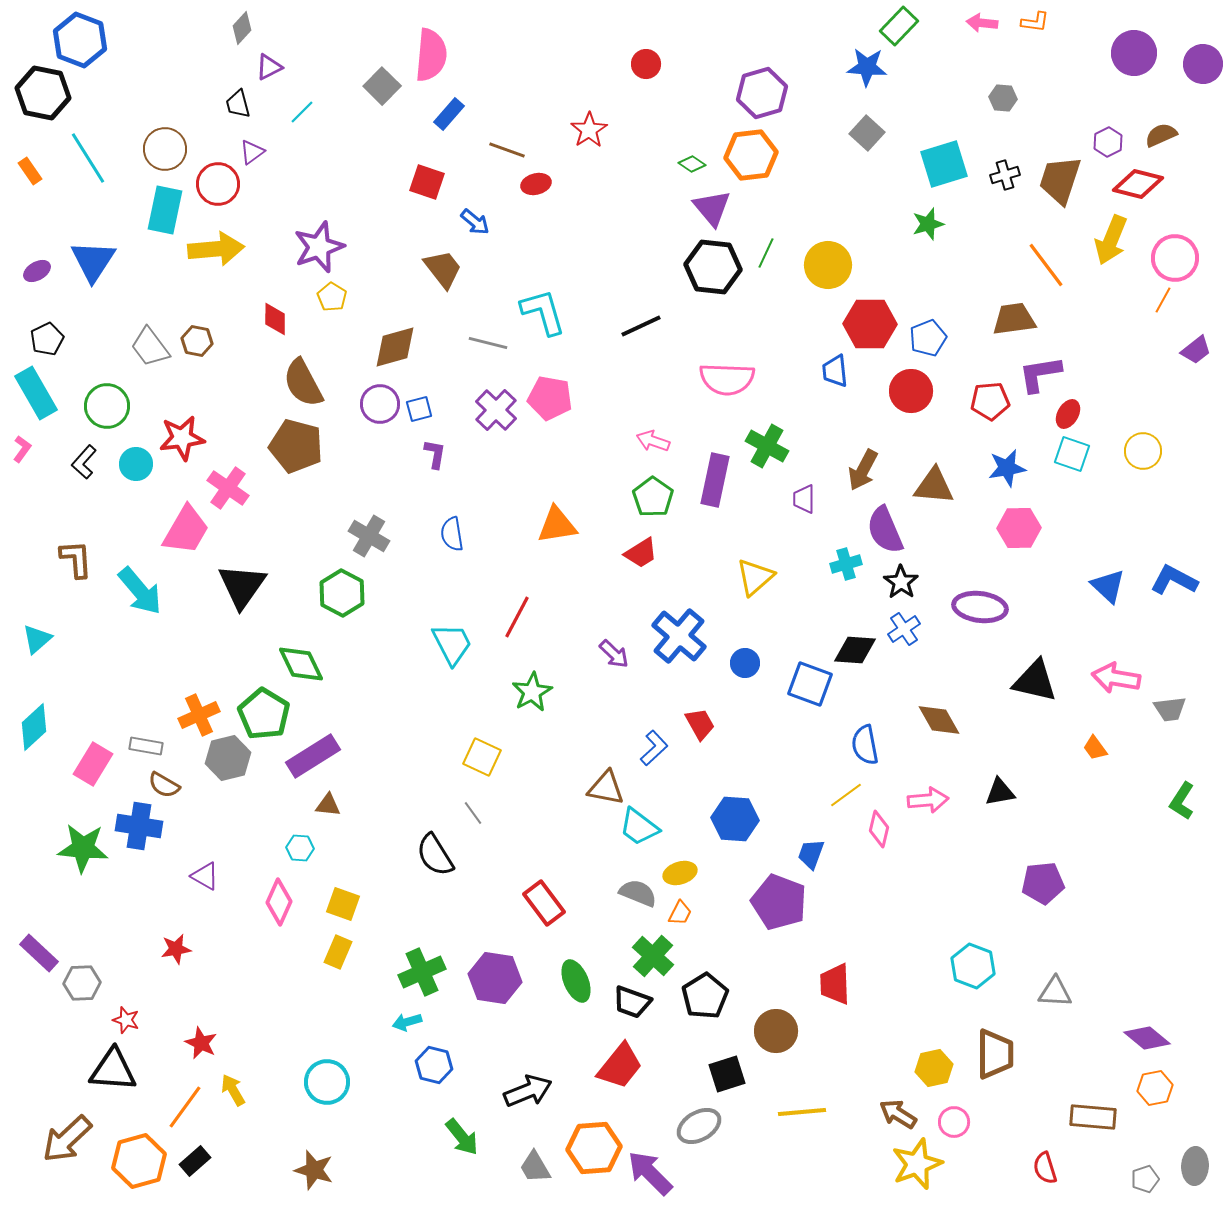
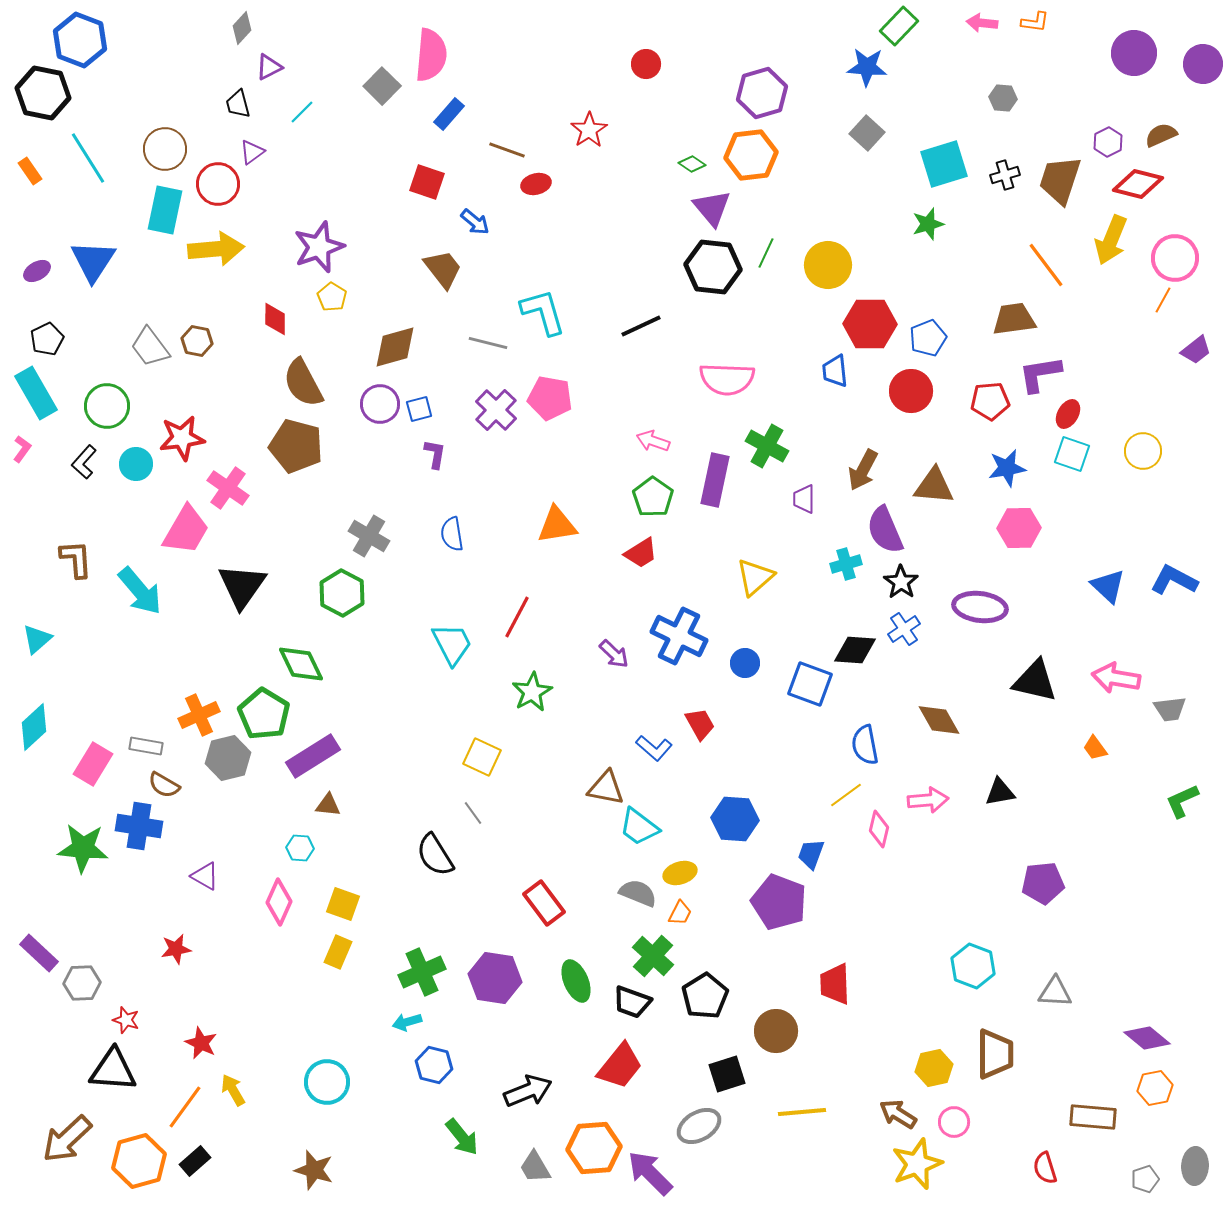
blue cross at (679, 636): rotated 14 degrees counterclockwise
blue L-shape at (654, 748): rotated 84 degrees clockwise
green L-shape at (1182, 801): rotated 33 degrees clockwise
